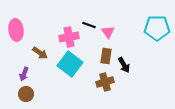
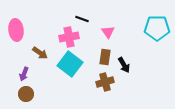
black line: moved 7 px left, 6 px up
brown rectangle: moved 1 px left, 1 px down
